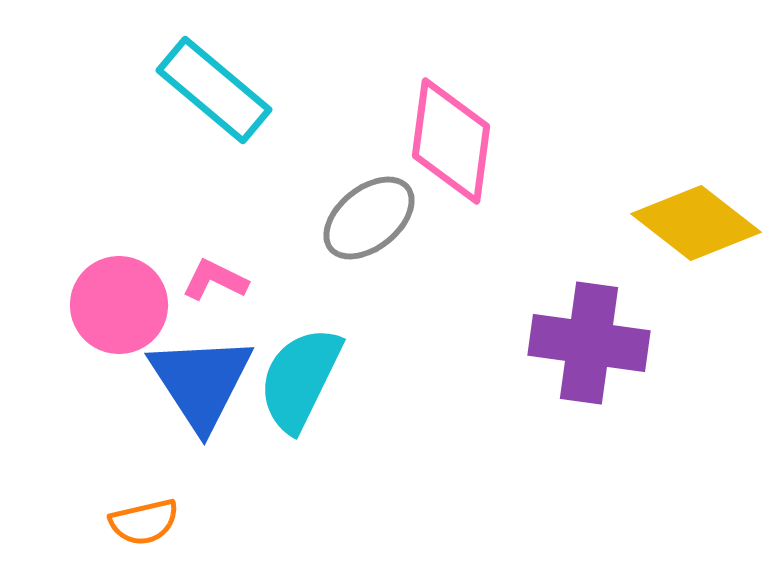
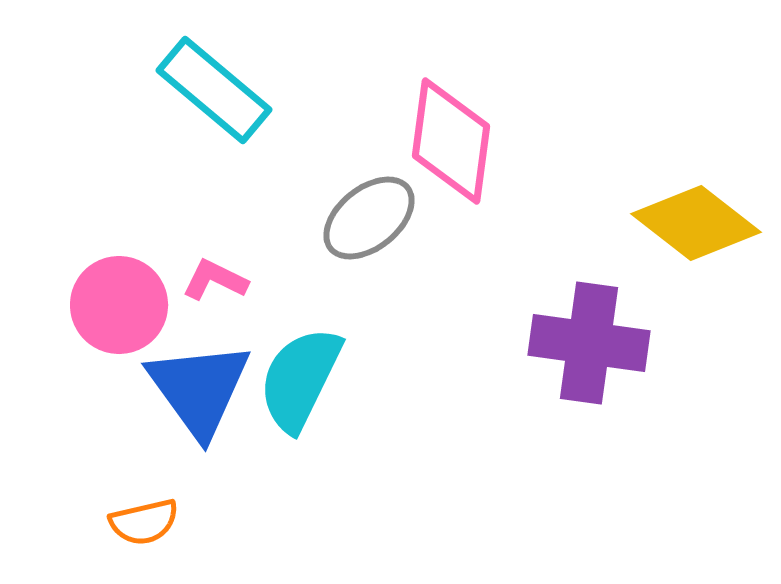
blue triangle: moved 2 px left, 7 px down; rotated 3 degrees counterclockwise
